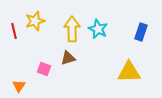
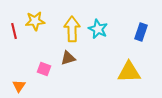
yellow star: rotated 12 degrees clockwise
